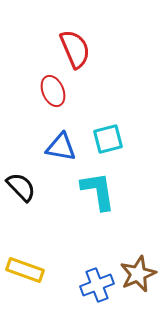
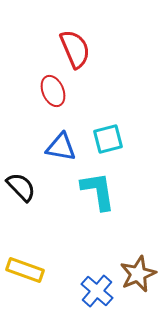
blue cross: moved 6 px down; rotated 28 degrees counterclockwise
